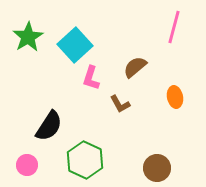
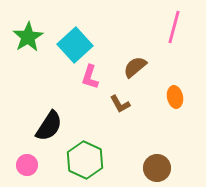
pink L-shape: moved 1 px left, 1 px up
